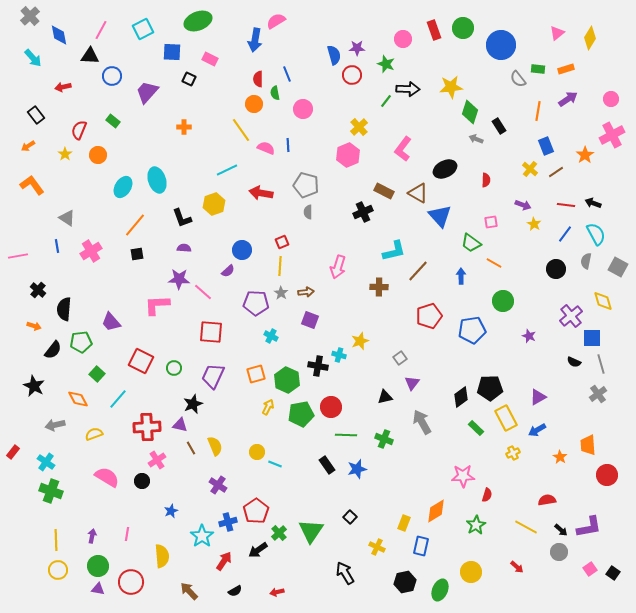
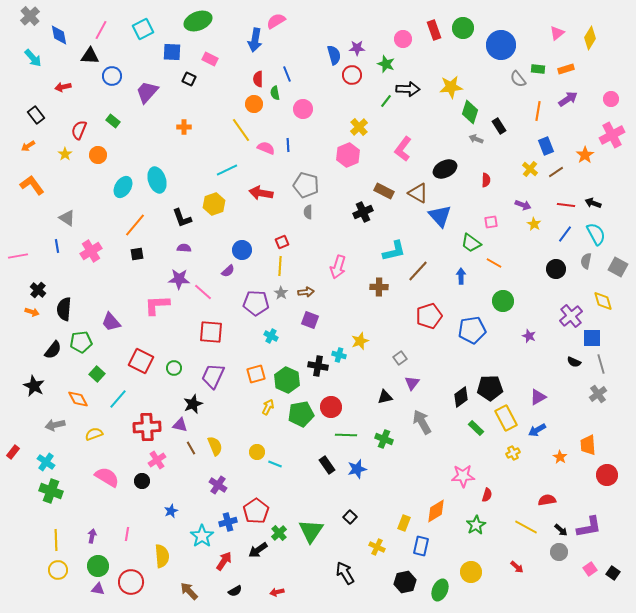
orange arrow at (34, 326): moved 2 px left, 14 px up
